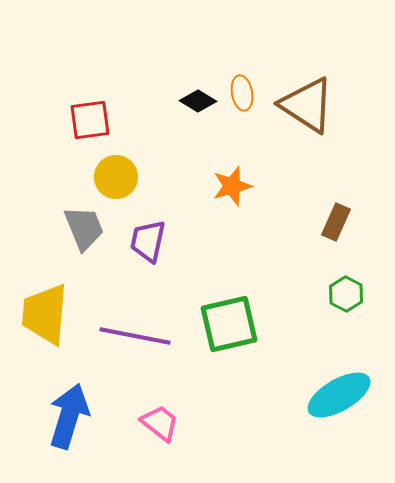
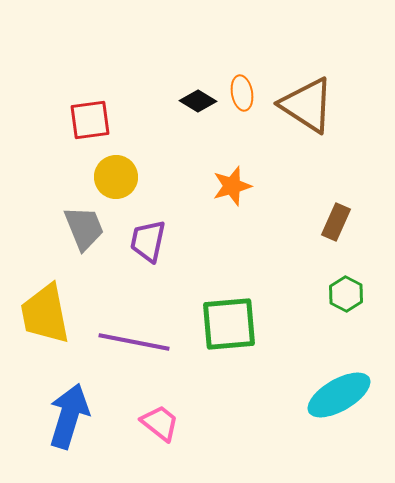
yellow trapezoid: rotated 16 degrees counterclockwise
green square: rotated 8 degrees clockwise
purple line: moved 1 px left, 6 px down
